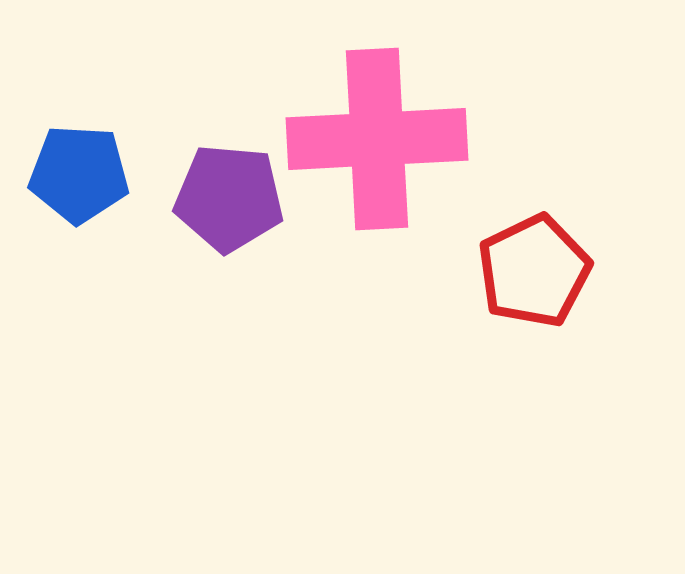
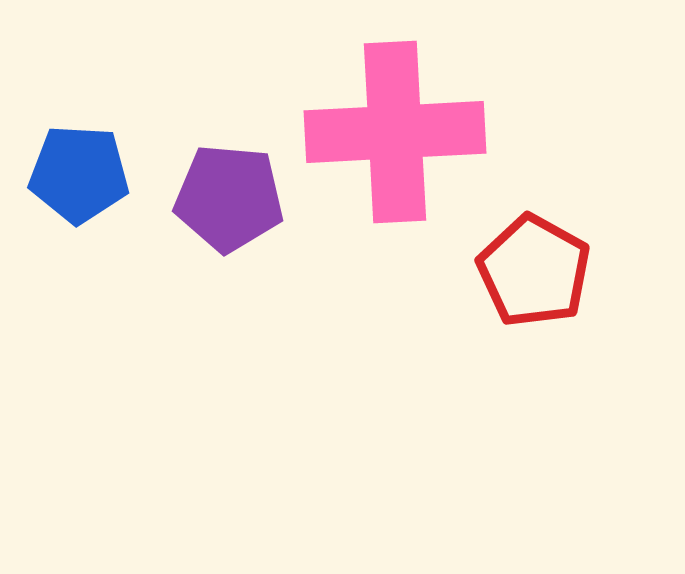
pink cross: moved 18 px right, 7 px up
red pentagon: rotated 17 degrees counterclockwise
